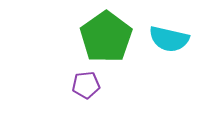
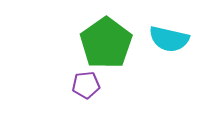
green pentagon: moved 6 px down
